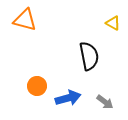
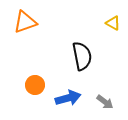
orange triangle: moved 2 px down; rotated 35 degrees counterclockwise
black semicircle: moved 7 px left
orange circle: moved 2 px left, 1 px up
